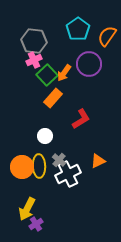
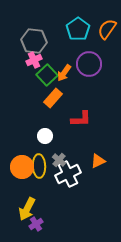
orange semicircle: moved 7 px up
red L-shape: rotated 30 degrees clockwise
